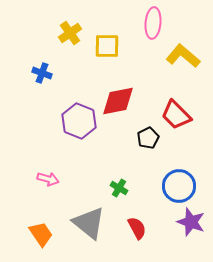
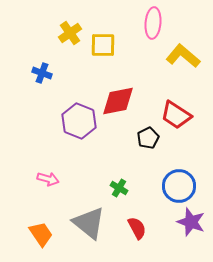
yellow square: moved 4 px left, 1 px up
red trapezoid: rotated 12 degrees counterclockwise
